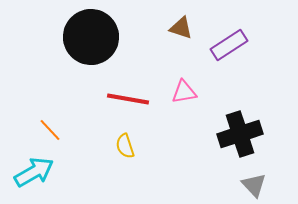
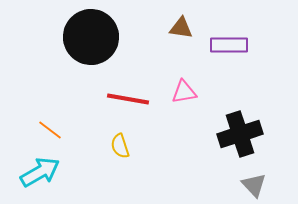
brown triangle: rotated 10 degrees counterclockwise
purple rectangle: rotated 33 degrees clockwise
orange line: rotated 10 degrees counterclockwise
yellow semicircle: moved 5 px left
cyan arrow: moved 6 px right
